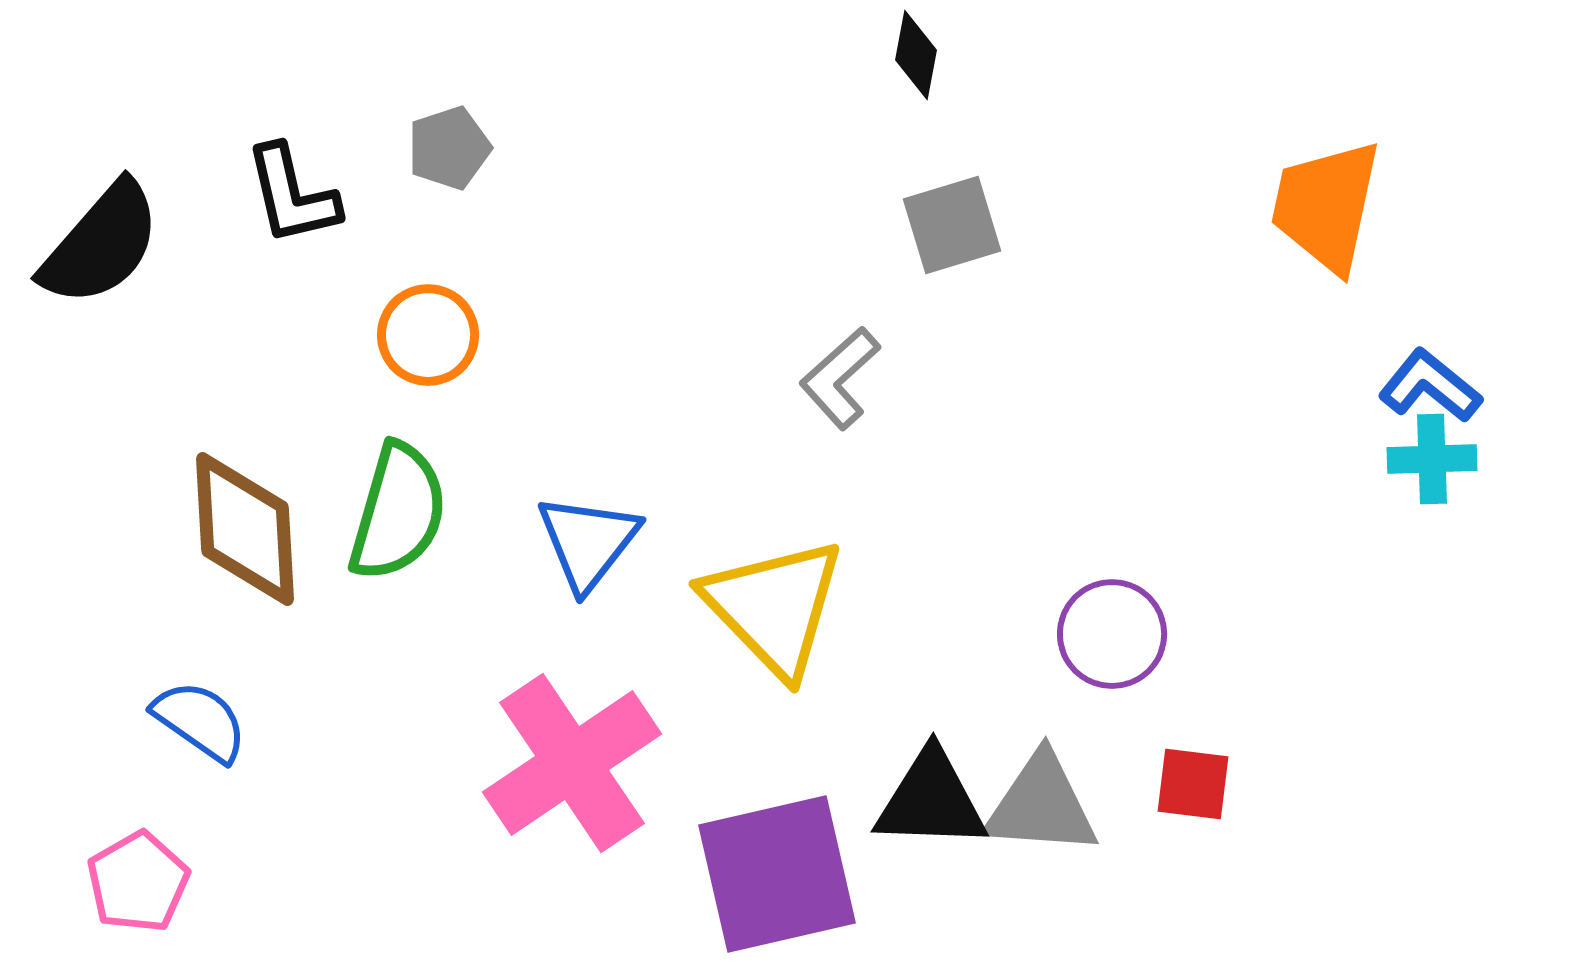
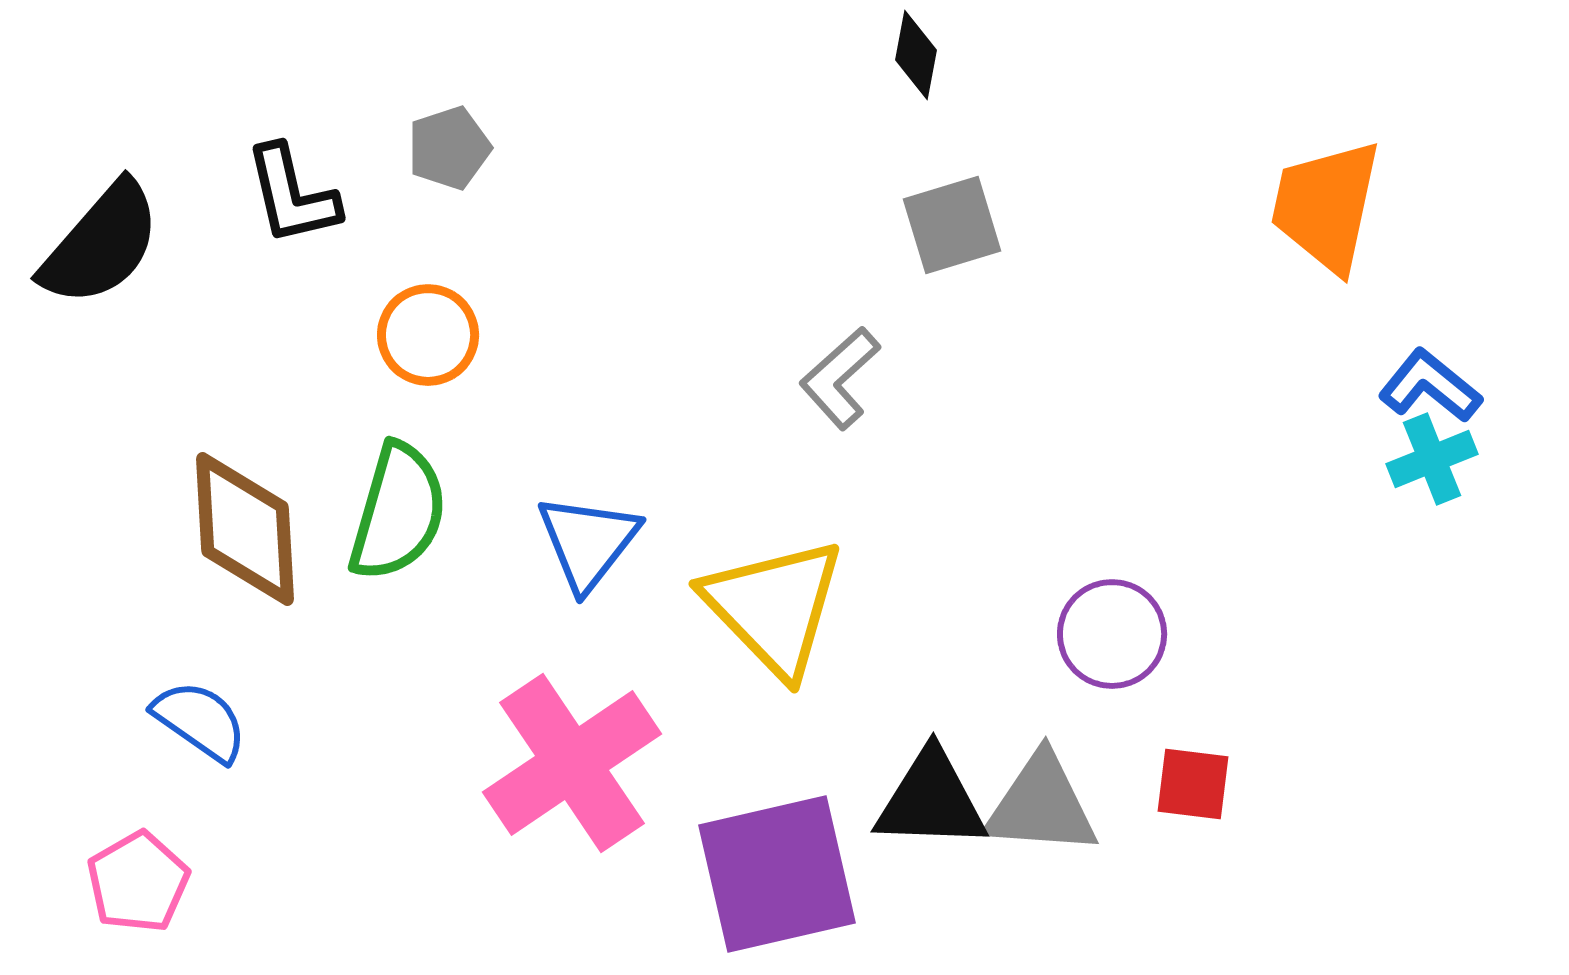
cyan cross: rotated 20 degrees counterclockwise
